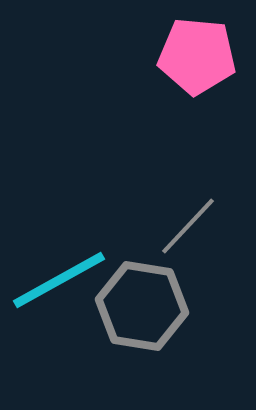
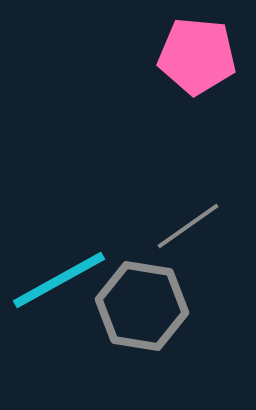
gray line: rotated 12 degrees clockwise
